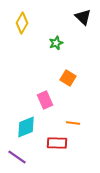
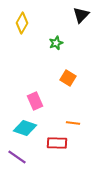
black triangle: moved 2 px left, 2 px up; rotated 30 degrees clockwise
pink rectangle: moved 10 px left, 1 px down
cyan diamond: moved 1 px left, 1 px down; rotated 40 degrees clockwise
